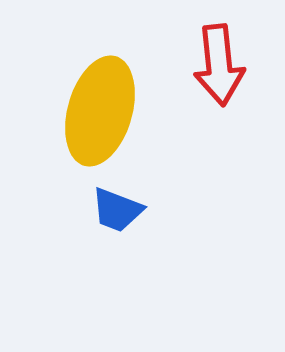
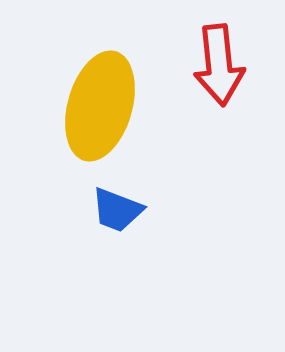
yellow ellipse: moved 5 px up
